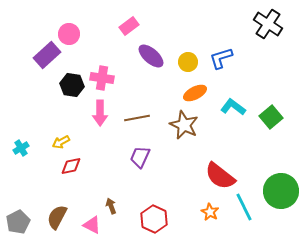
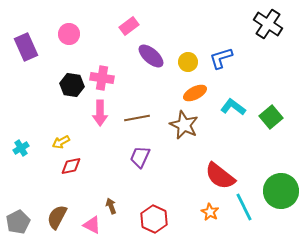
purple rectangle: moved 21 px left, 8 px up; rotated 72 degrees counterclockwise
